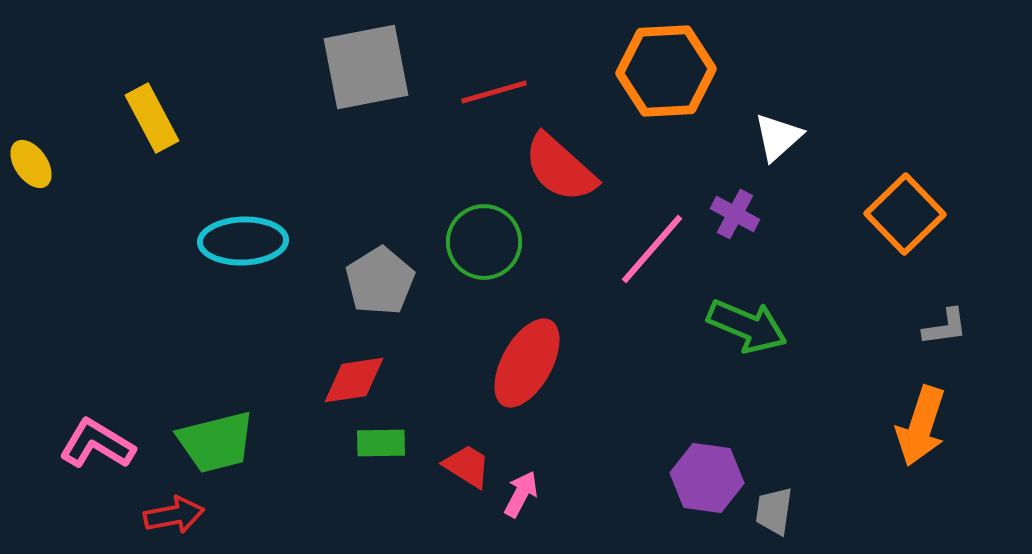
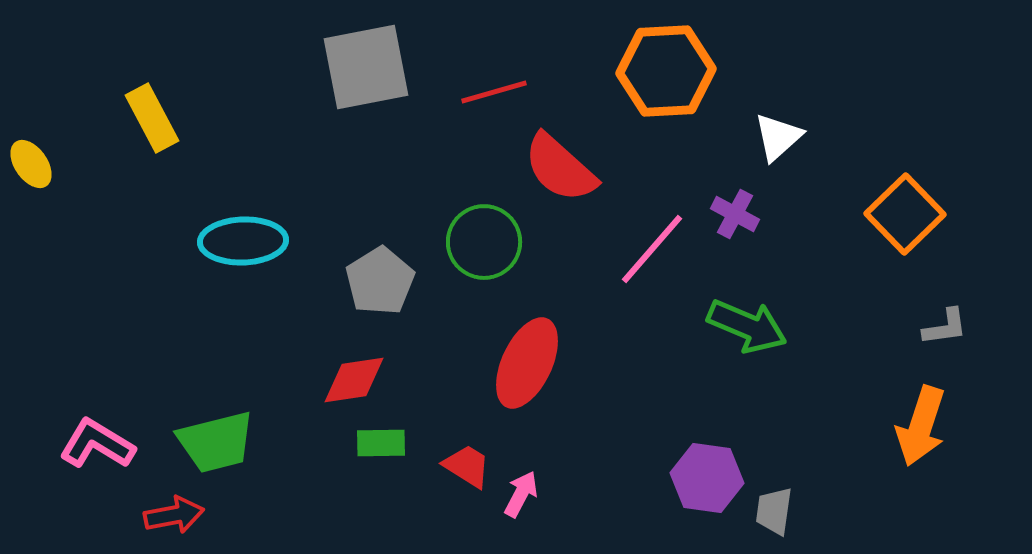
red ellipse: rotated 4 degrees counterclockwise
